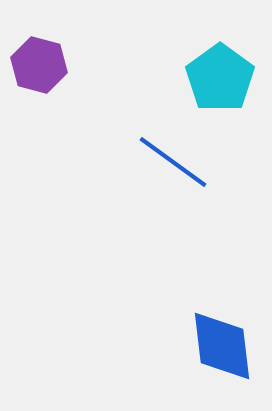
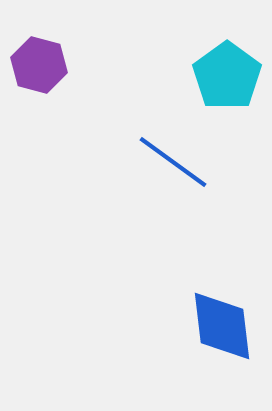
cyan pentagon: moved 7 px right, 2 px up
blue diamond: moved 20 px up
